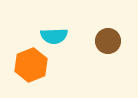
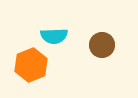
brown circle: moved 6 px left, 4 px down
